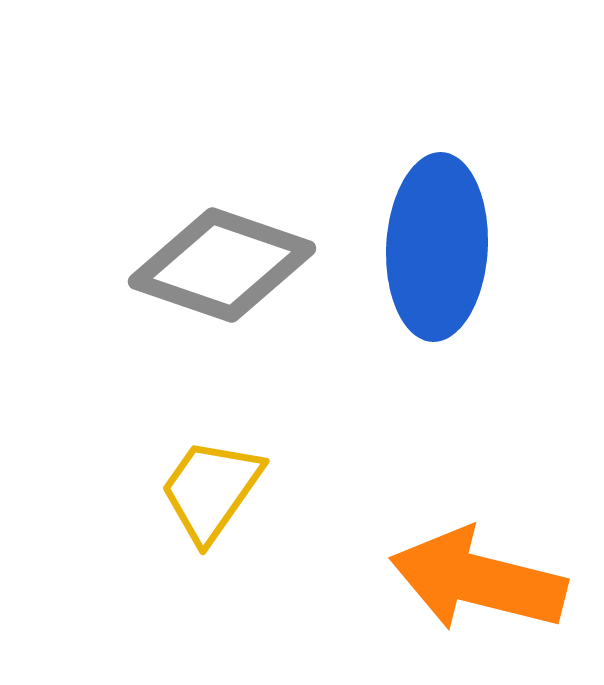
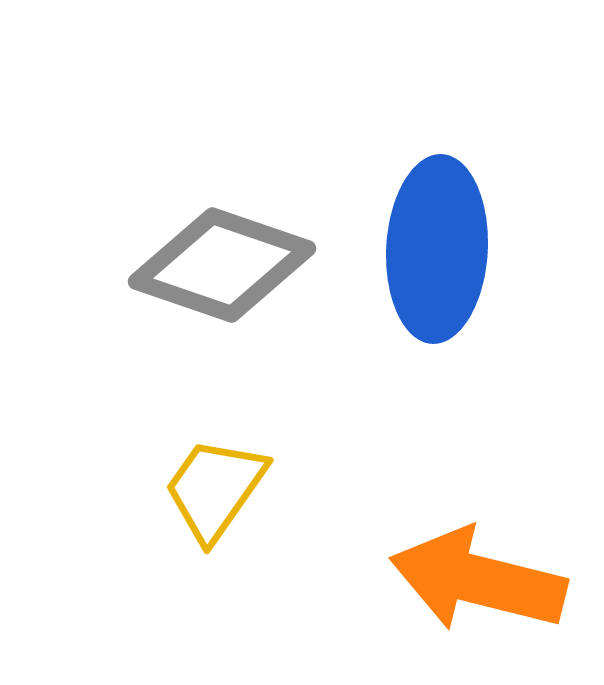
blue ellipse: moved 2 px down
yellow trapezoid: moved 4 px right, 1 px up
